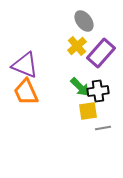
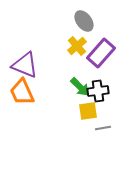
orange trapezoid: moved 4 px left
